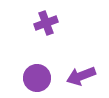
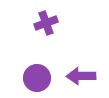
purple arrow: rotated 20 degrees clockwise
